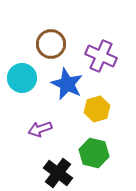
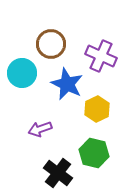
cyan circle: moved 5 px up
yellow hexagon: rotated 10 degrees counterclockwise
